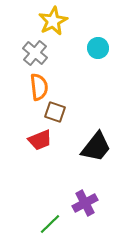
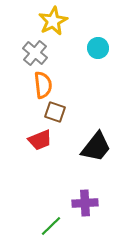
orange semicircle: moved 4 px right, 2 px up
purple cross: rotated 25 degrees clockwise
green line: moved 1 px right, 2 px down
